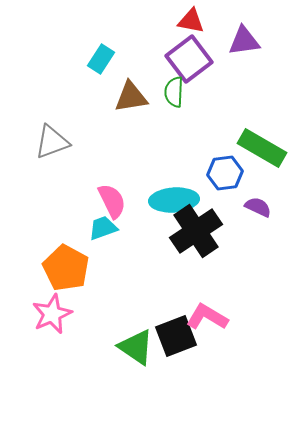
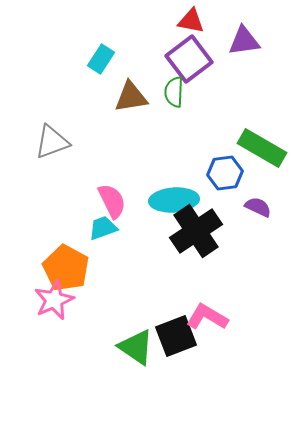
pink star: moved 2 px right, 14 px up
